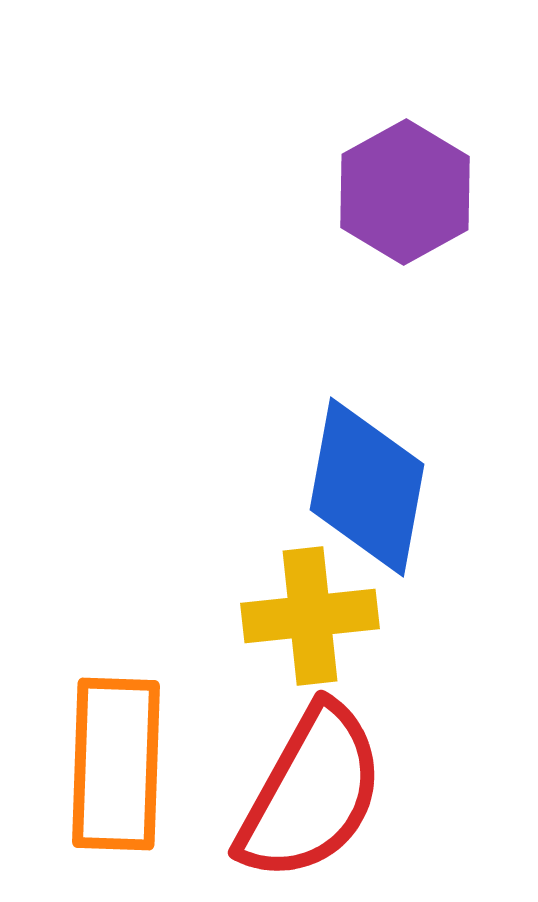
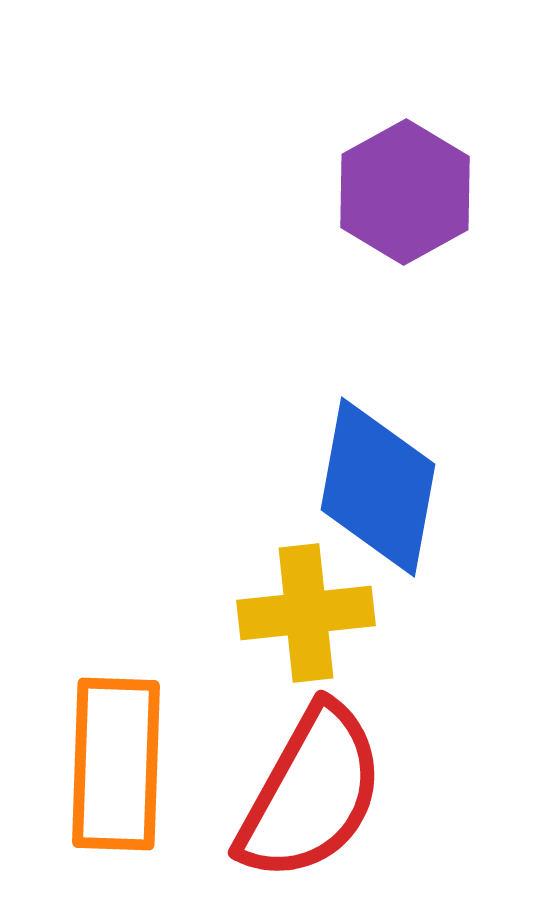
blue diamond: moved 11 px right
yellow cross: moved 4 px left, 3 px up
